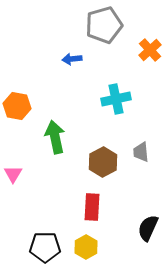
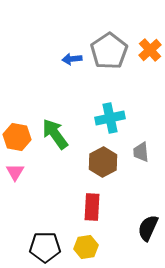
gray pentagon: moved 5 px right, 26 px down; rotated 18 degrees counterclockwise
cyan cross: moved 6 px left, 19 px down
orange hexagon: moved 31 px down
green arrow: moved 3 px up; rotated 24 degrees counterclockwise
pink triangle: moved 2 px right, 2 px up
yellow hexagon: rotated 20 degrees clockwise
